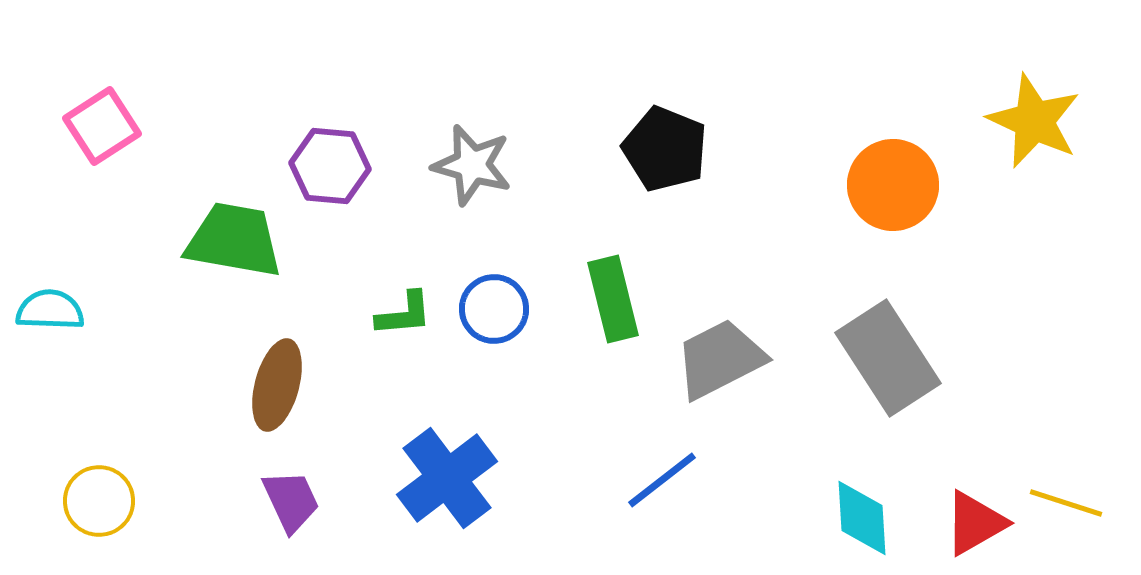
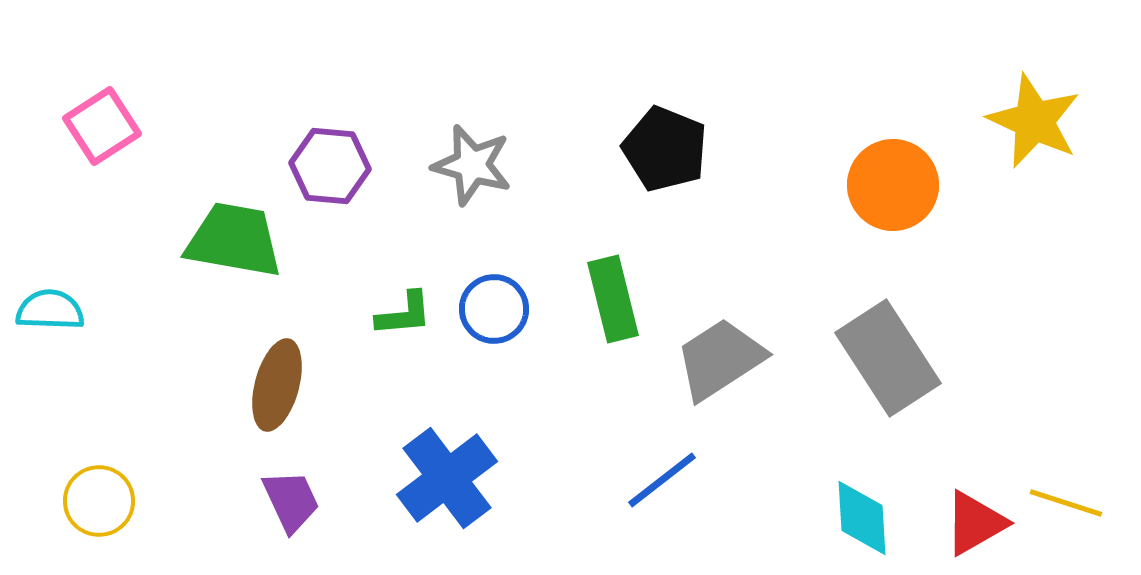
gray trapezoid: rotated 6 degrees counterclockwise
